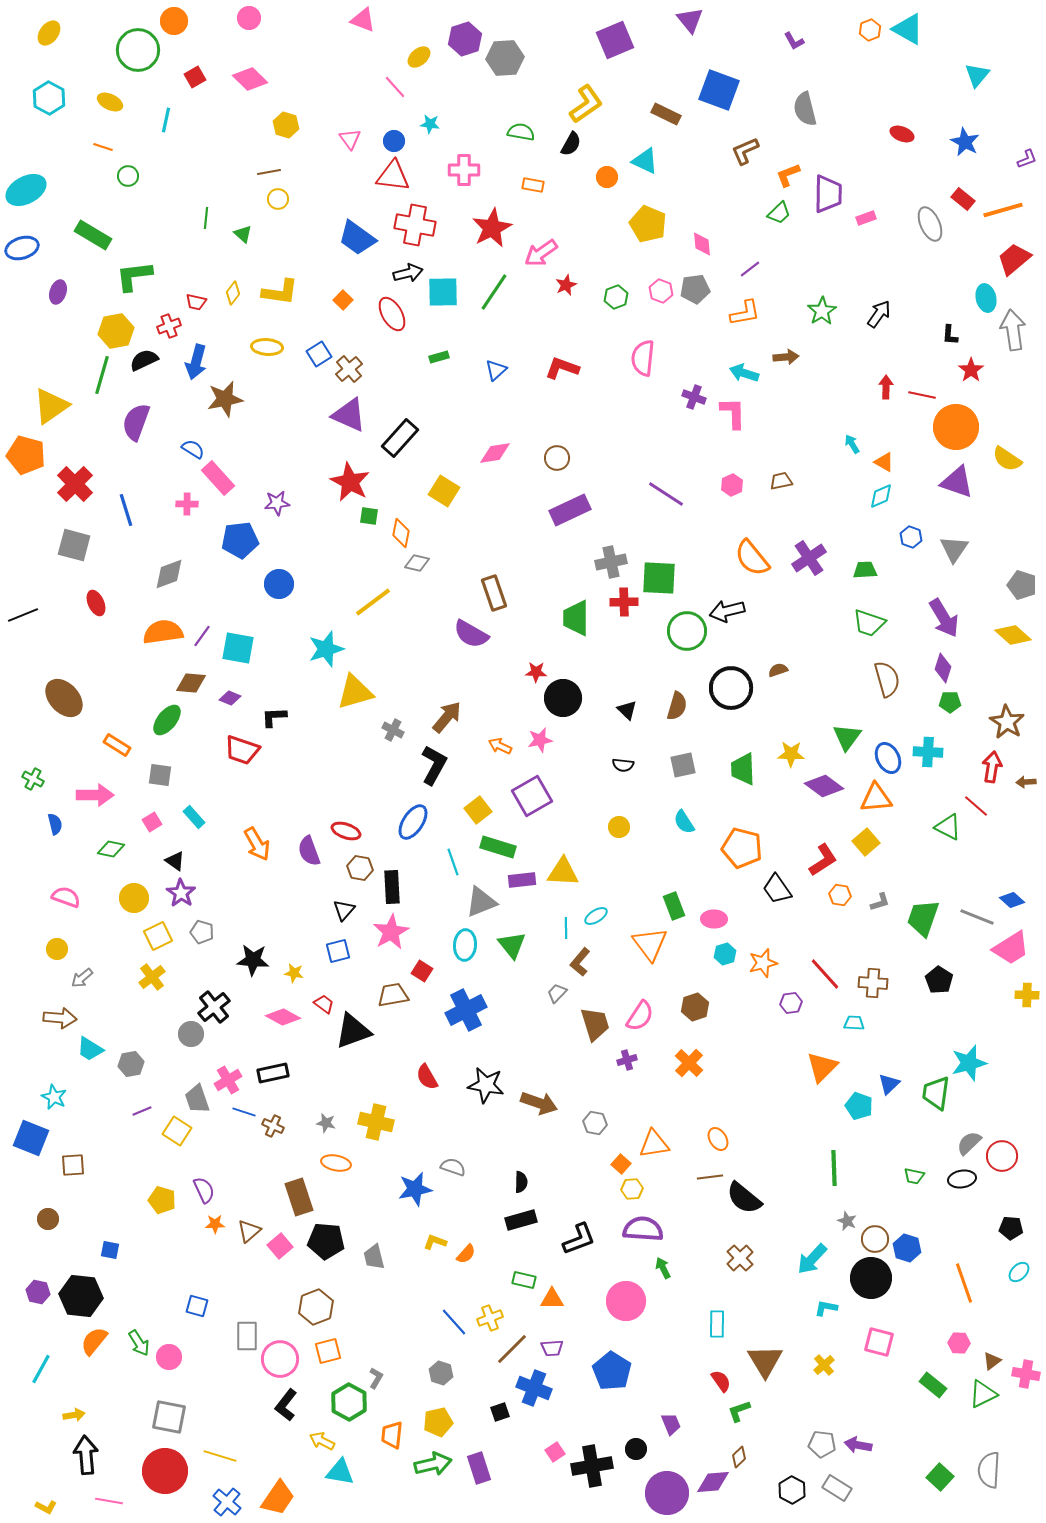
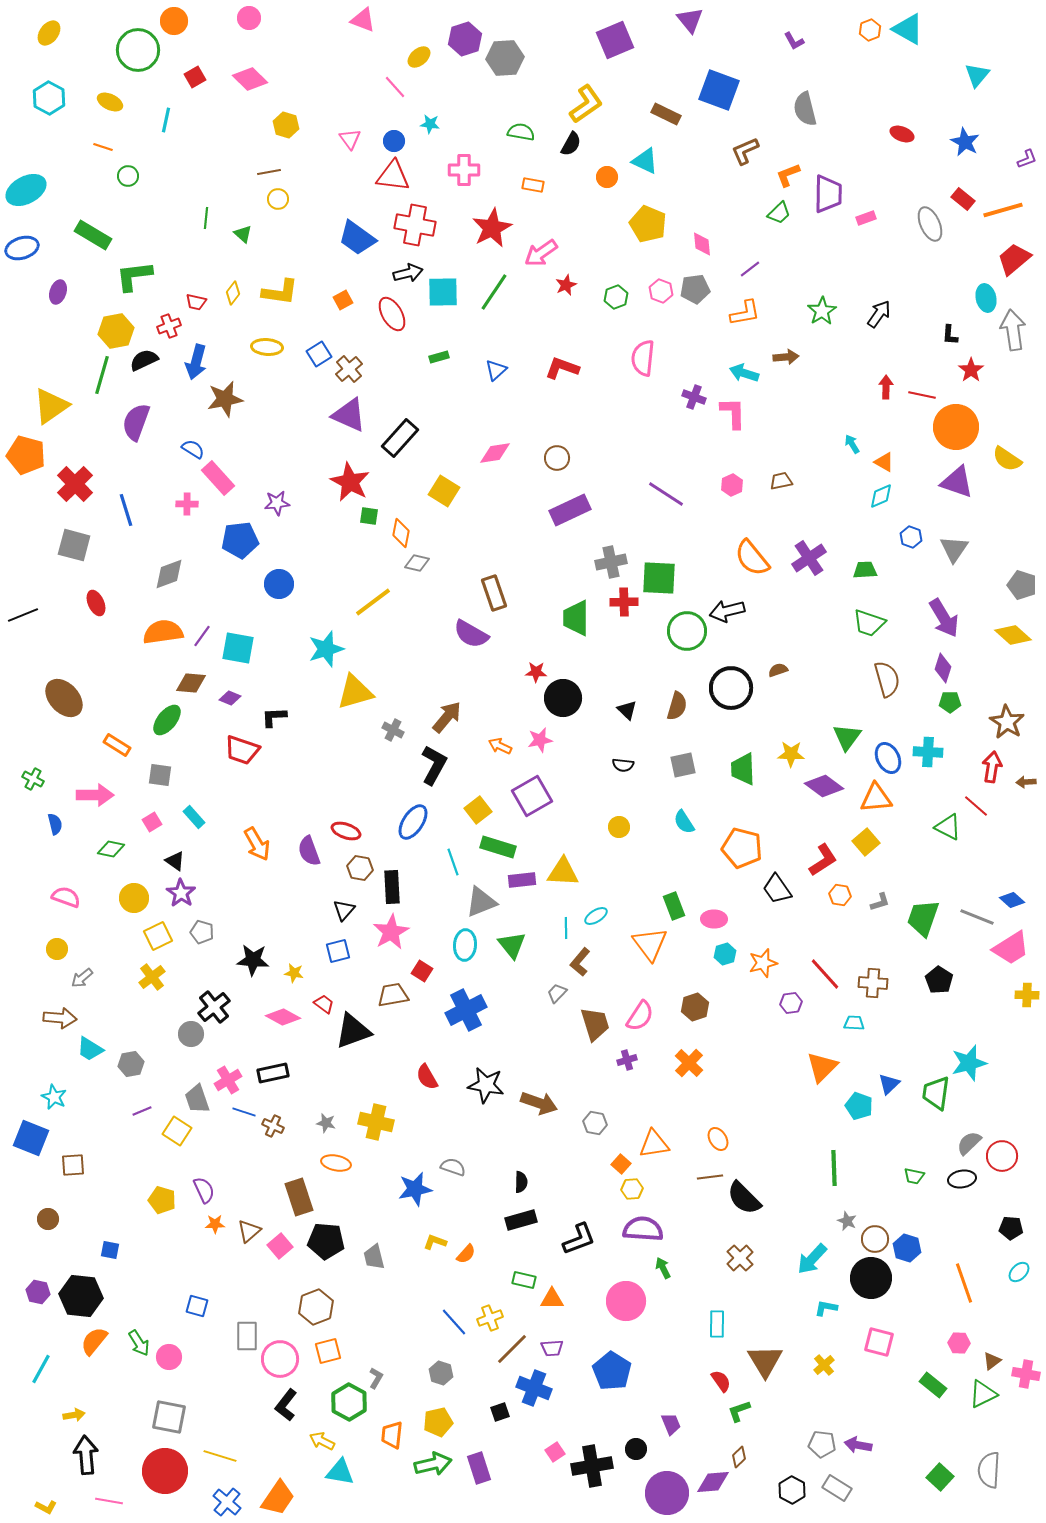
orange square at (343, 300): rotated 18 degrees clockwise
black semicircle at (744, 1198): rotated 6 degrees clockwise
